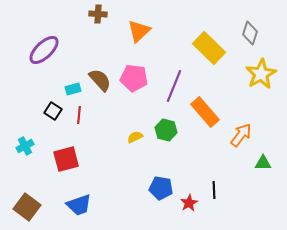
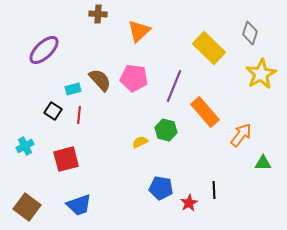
yellow semicircle: moved 5 px right, 5 px down
